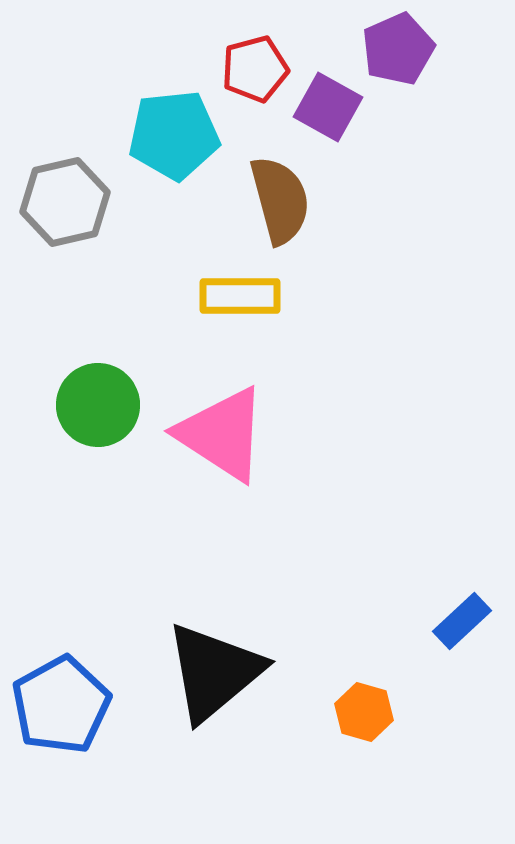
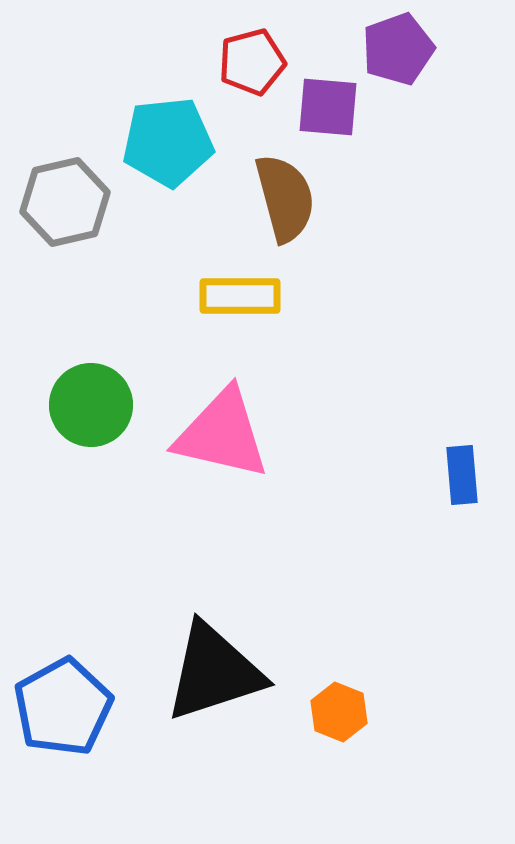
purple pentagon: rotated 4 degrees clockwise
red pentagon: moved 3 px left, 7 px up
purple square: rotated 24 degrees counterclockwise
cyan pentagon: moved 6 px left, 7 px down
brown semicircle: moved 5 px right, 2 px up
green circle: moved 7 px left
pink triangle: rotated 20 degrees counterclockwise
blue rectangle: moved 146 px up; rotated 52 degrees counterclockwise
black triangle: rotated 22 degrees clockwise
blue pentagon: moved 2 px right, 2 px down
orange hexagon: moved 25 px left; rotated 6 degrees clockwise
